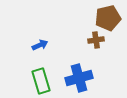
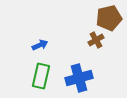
brown pentagon: moved 1 px right
brown cross: rotated 21 degrees counterclockwise
green rectangle: moved 5 px up; rotated 30 degrees clockwise
